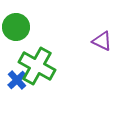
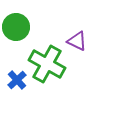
purple triangle: moved 25 px left
green cross: moved 10 px right, 2 px up
